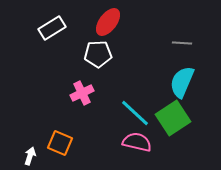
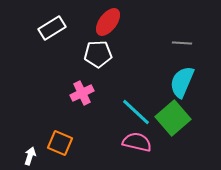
cyan line: moved 1 px right, 1 px up
green square: rotated 8 degrees counterclockwise
